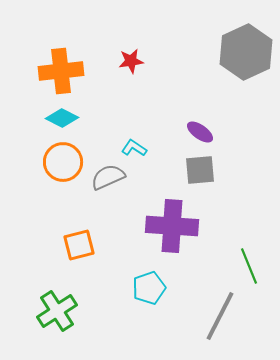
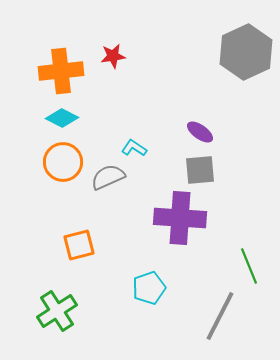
red star: moved 18 px left, 5 px up
purple cross: moved 8 px right, 8 px up
